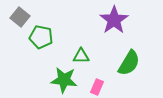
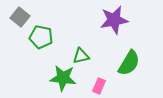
purple star: rotated 24 degrees clockwise
green triangle: rotated 12 degrees counterclockwise
green star: moved 1 px left, 2 px up
pink rectangle: moved 2 px right, 1 px up
